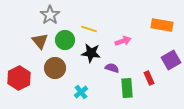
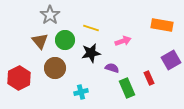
yellow line: moved 2 px right, 1 px up
black star: rotated 18 degrees counterclockwise
green rectangle: rotated 18 degrees counterclockwise
cyan cross: rotated 24 degrees clockwise
